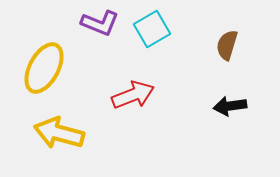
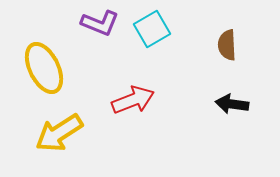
brown semicircle: rotated 20 degrees counterclockwise
yellow ellipse: rotated 54 degrees counterclockwise
red arrow: moved 5 px down
black arrow: moved 2 px right, 2 px up; rotated 16 degrees clockwise
yellow arrow: rotated 48 degrees counterclockwise
